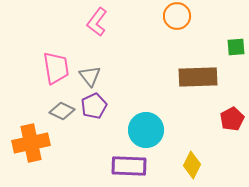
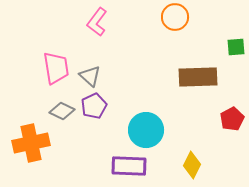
orange circle: moved 2 px left, 1 px down
gray triangle: rotated 10 degrees counterclockwise
